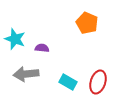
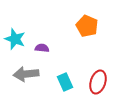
orange pentagon: moved 3 px down
cyan rectangle: moved 3 px left; rotated 36 degrees clockwise
